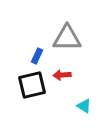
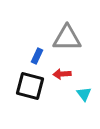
red arrow: moved 1 px up
black square: moved 2 px left, 1 px down; rotated 28 degrees clockwise
cyan triangle: moved 12 px up; rotated 21 degrees clockwise
